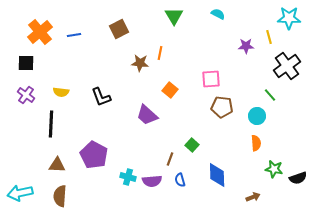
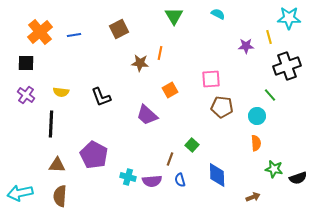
black cross: rotated 16 degrees clockwise
orange square: rotated 21 degrees clockwise
